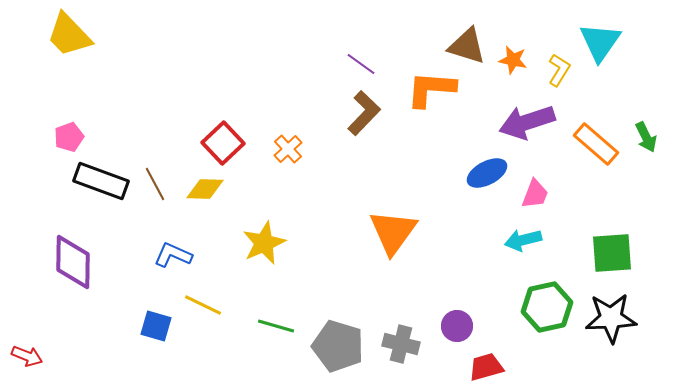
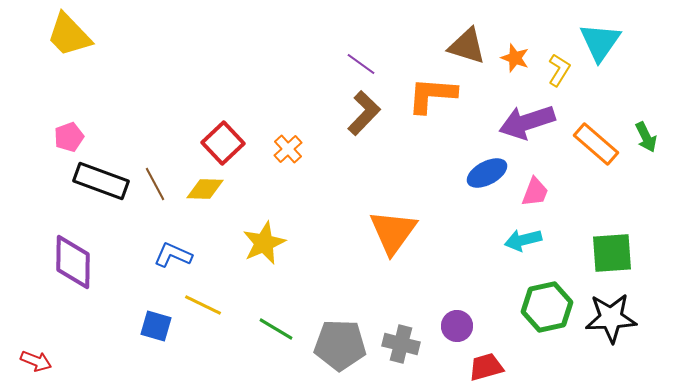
orange star: moved 2 px right, 2 px up; rotated 8 degrees clockwise
orange L-shape: moved 1 px right, 6 px down
pink trapezoid: moved 2 px up
green line: moved 3 px down; rotated 15 degrees clockwise
gray pentagon: moved 2 px right, 1 px up; rotated 15 degrees counterclockwise
red arrow: moved 9 px right, 5 px down
